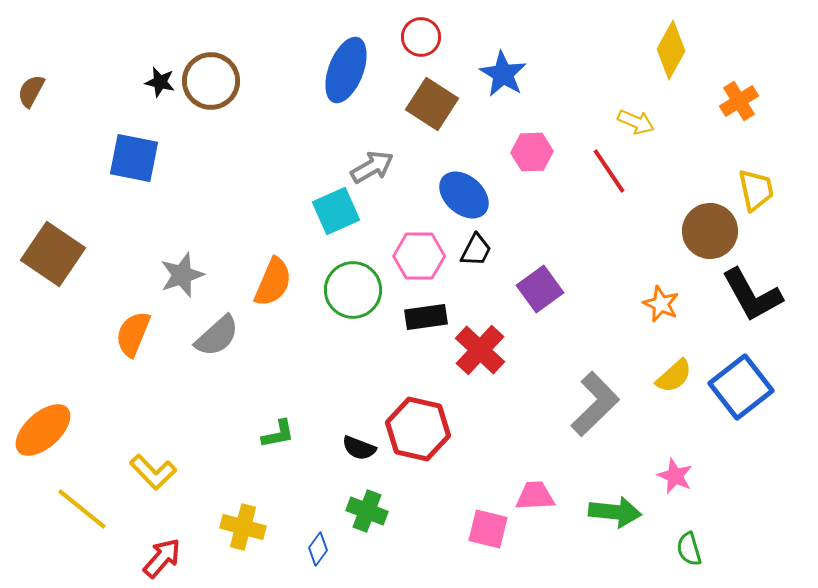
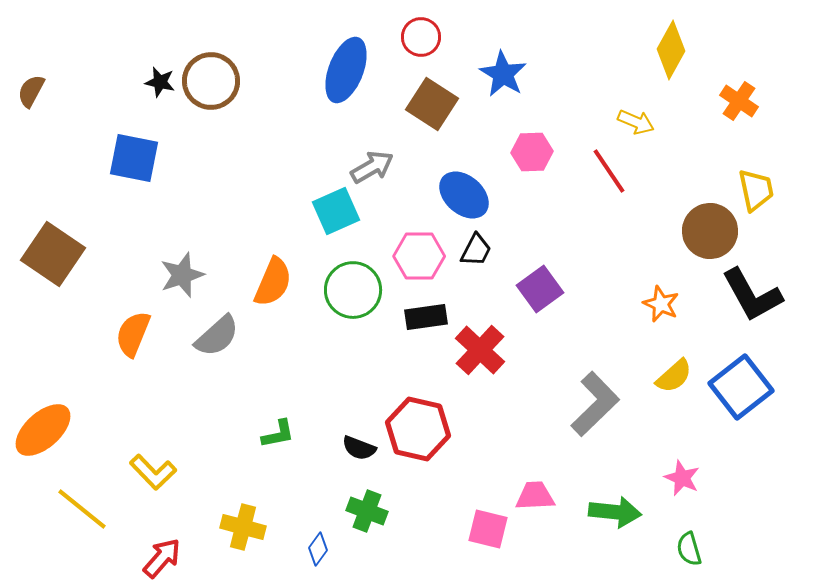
orange cross at (739, 101): rotated 24 degrees counterclockwise
pink star at (675, 476): moved 7 px right, 2 px down
